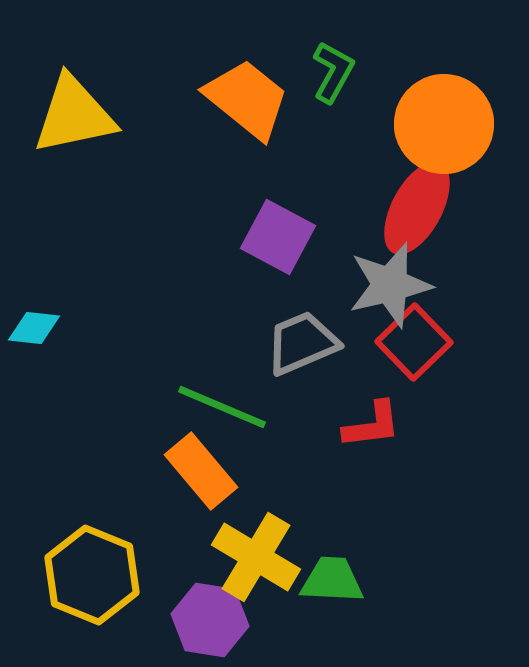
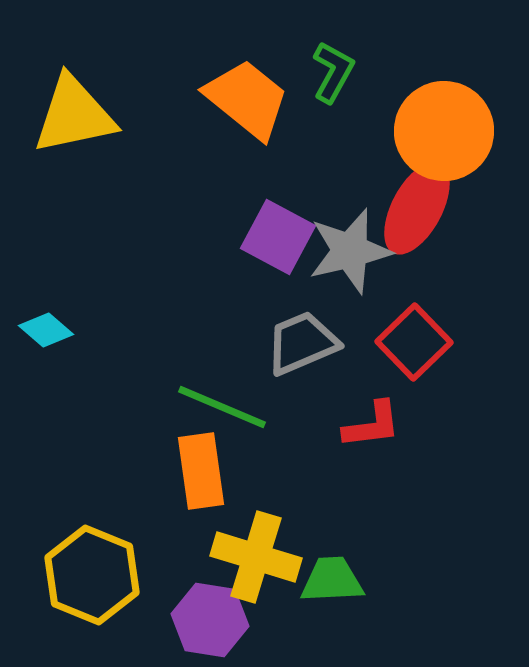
orange circle: moved 7 px down
gray star: moved 40 px left, 34 px up
cyan diamond: moved 12 px right, 2 px down; rotated 34 degrees clockwise
orange rectangle: rotated 32 degrees clockwise
yellow cross: rotated 14 degrees counterclockwise
green trapezoid: rotated 6 degrees counterclockwise
